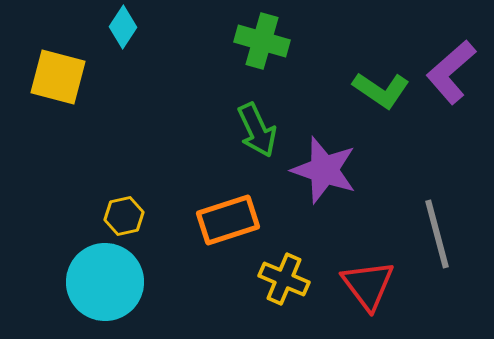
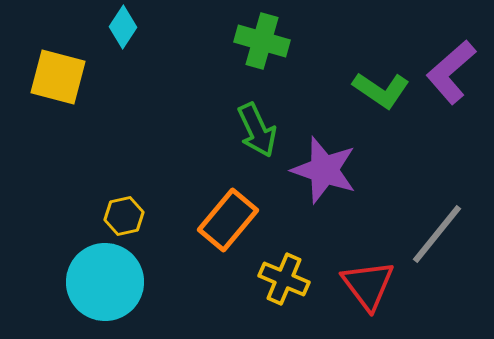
orange rectangle: rotated 32 degrees counterclockwise
gray line: rotated 54 degrees clockwise
